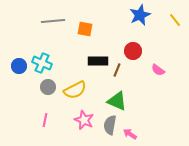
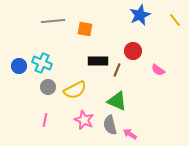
gray semicircle: rotated 24 degrees counterclockwise
